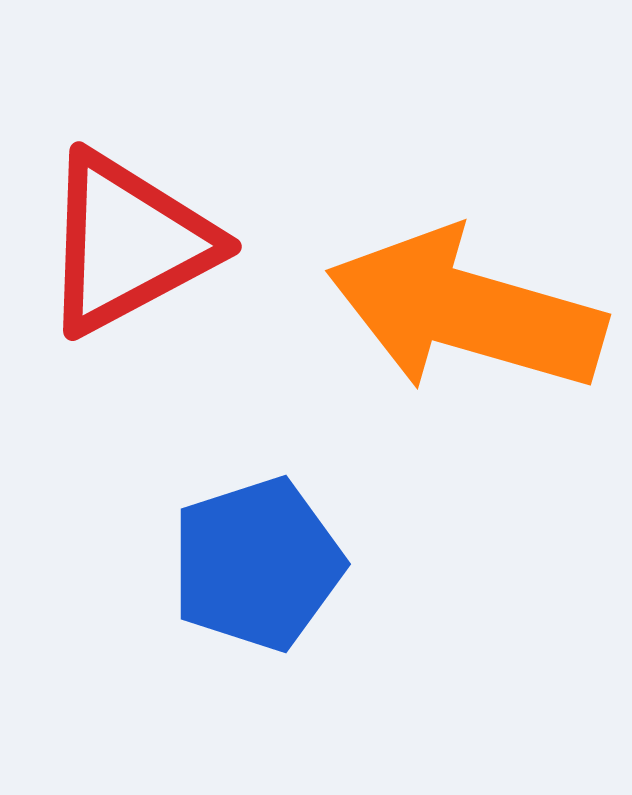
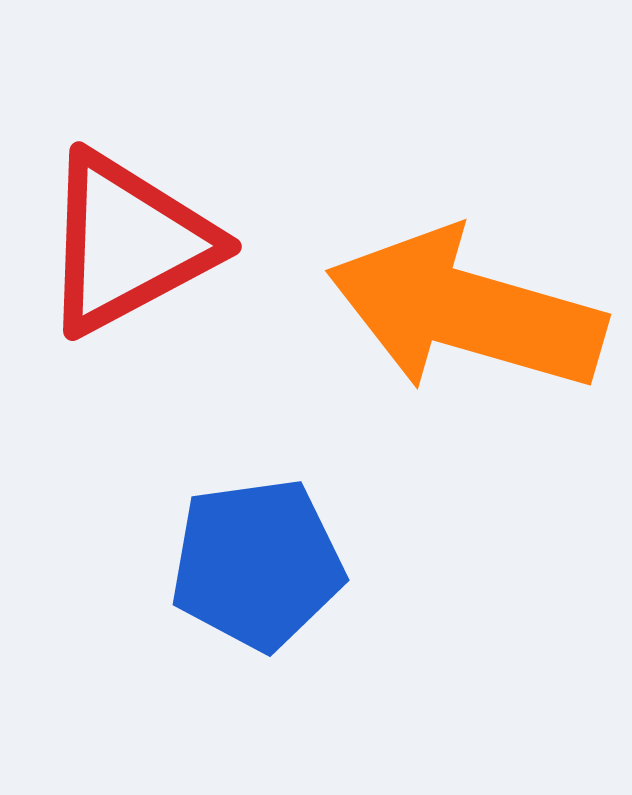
blue pentagon: rotated 10 degrees clockwise
